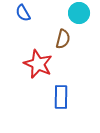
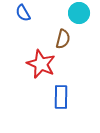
red star: moved 3 px right
